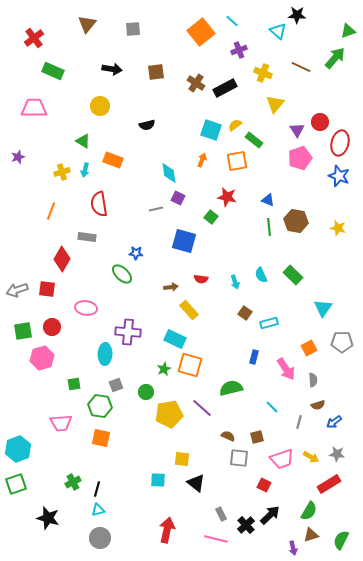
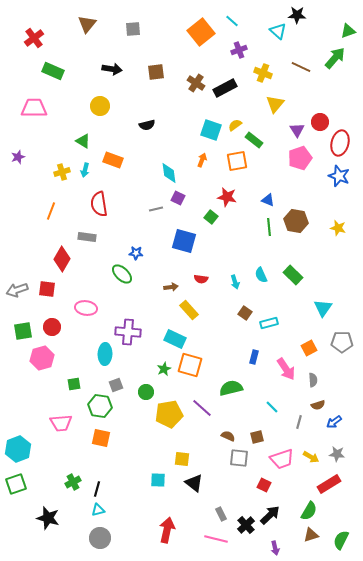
black triangle at (196, 483): moved 2 px left
purple arrow at (293, 548): moved 18 px left
